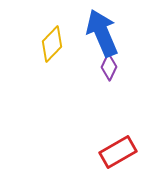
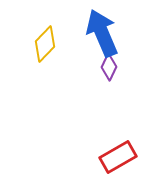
yellow diamond: moved 7 px left
red rectangle: moved 5 px down
